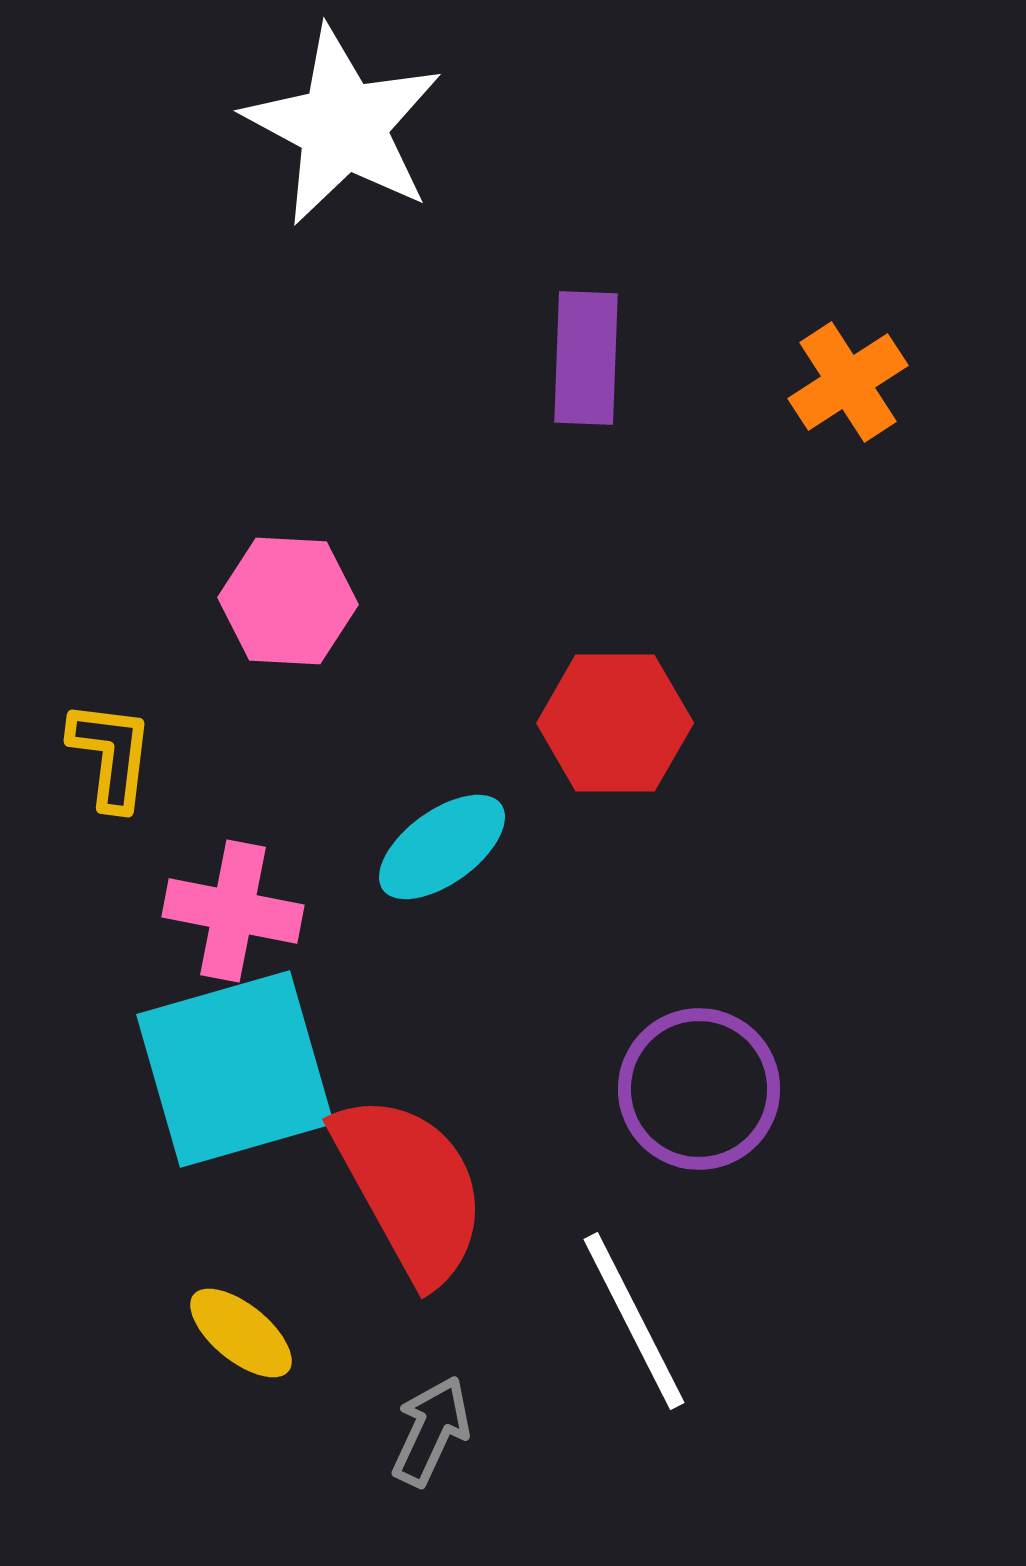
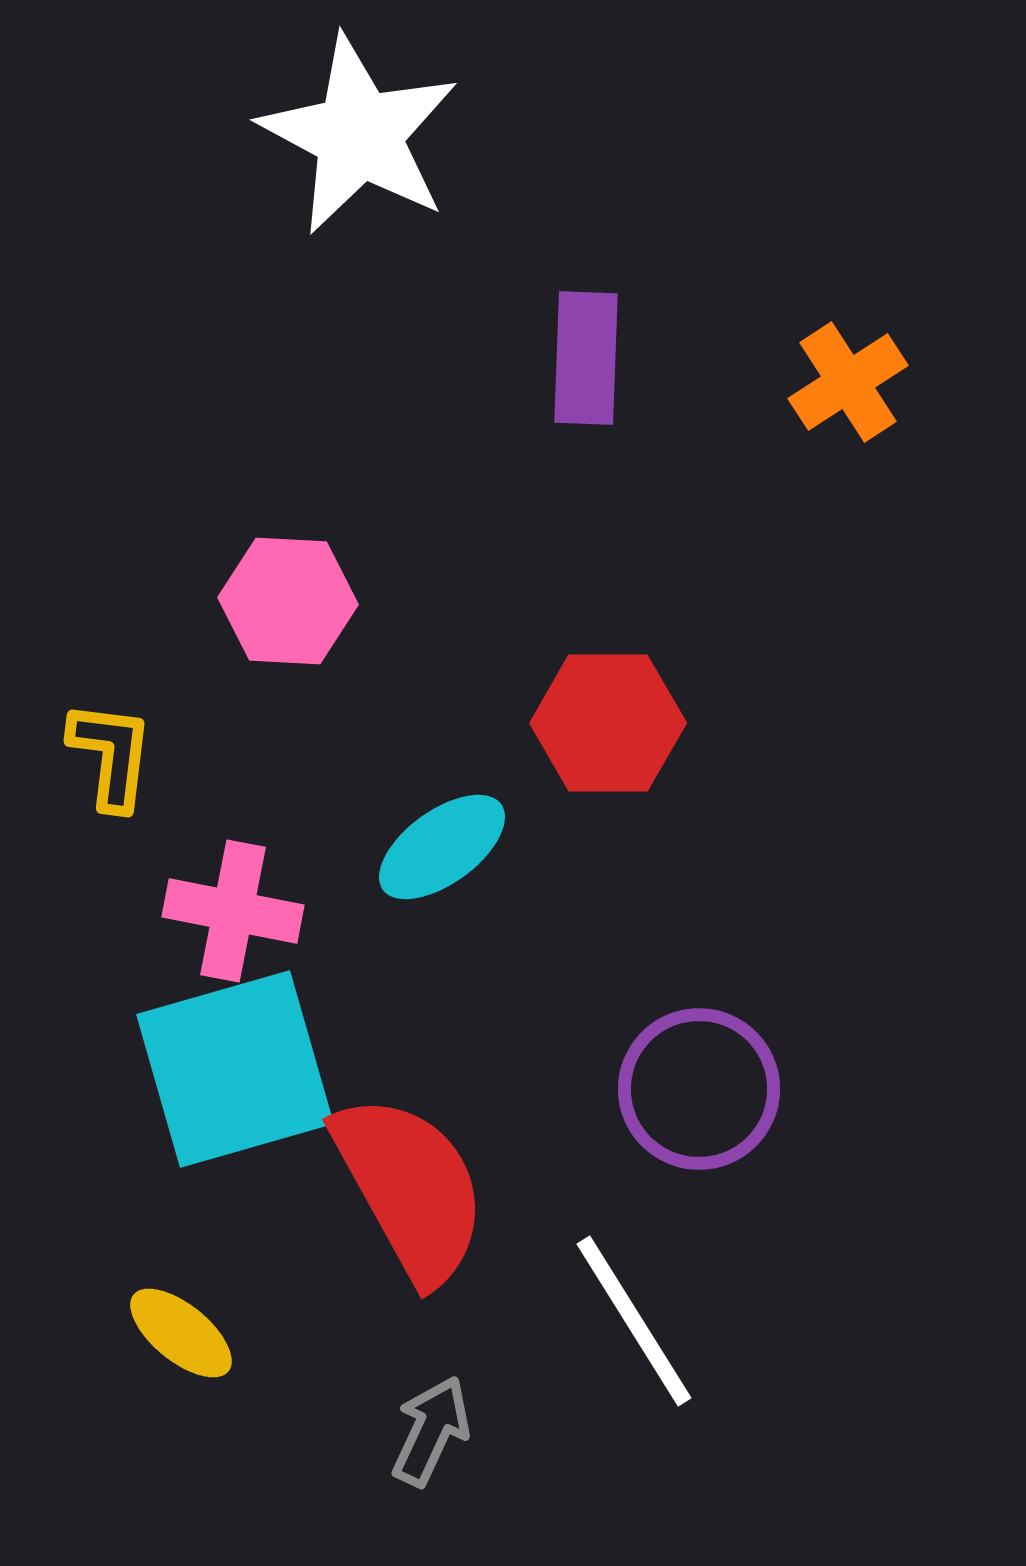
white star: moved 16 px right, 9 px down
red hexagon: moved 7 px left
white line: rotated 5 degrees counterclockwise
yellow ellipse: moved 60 px left
